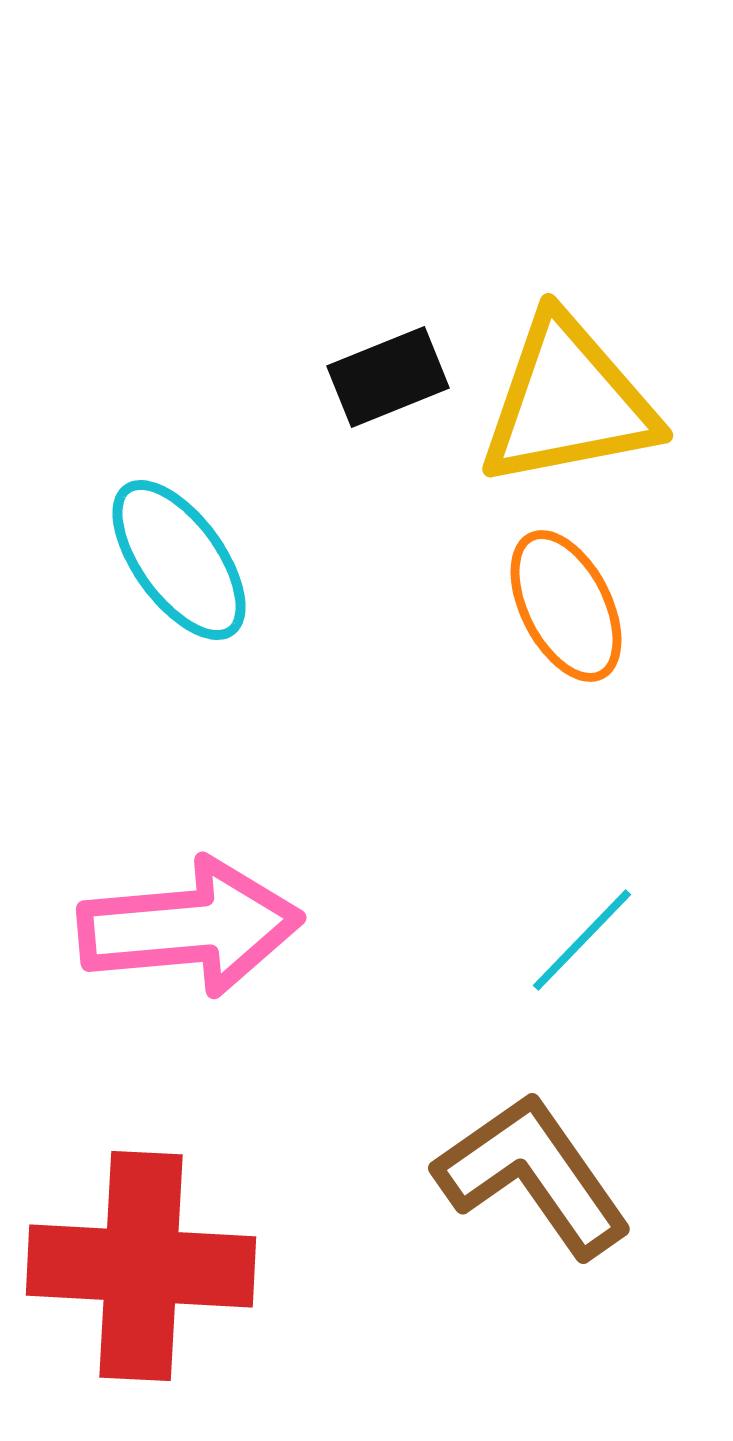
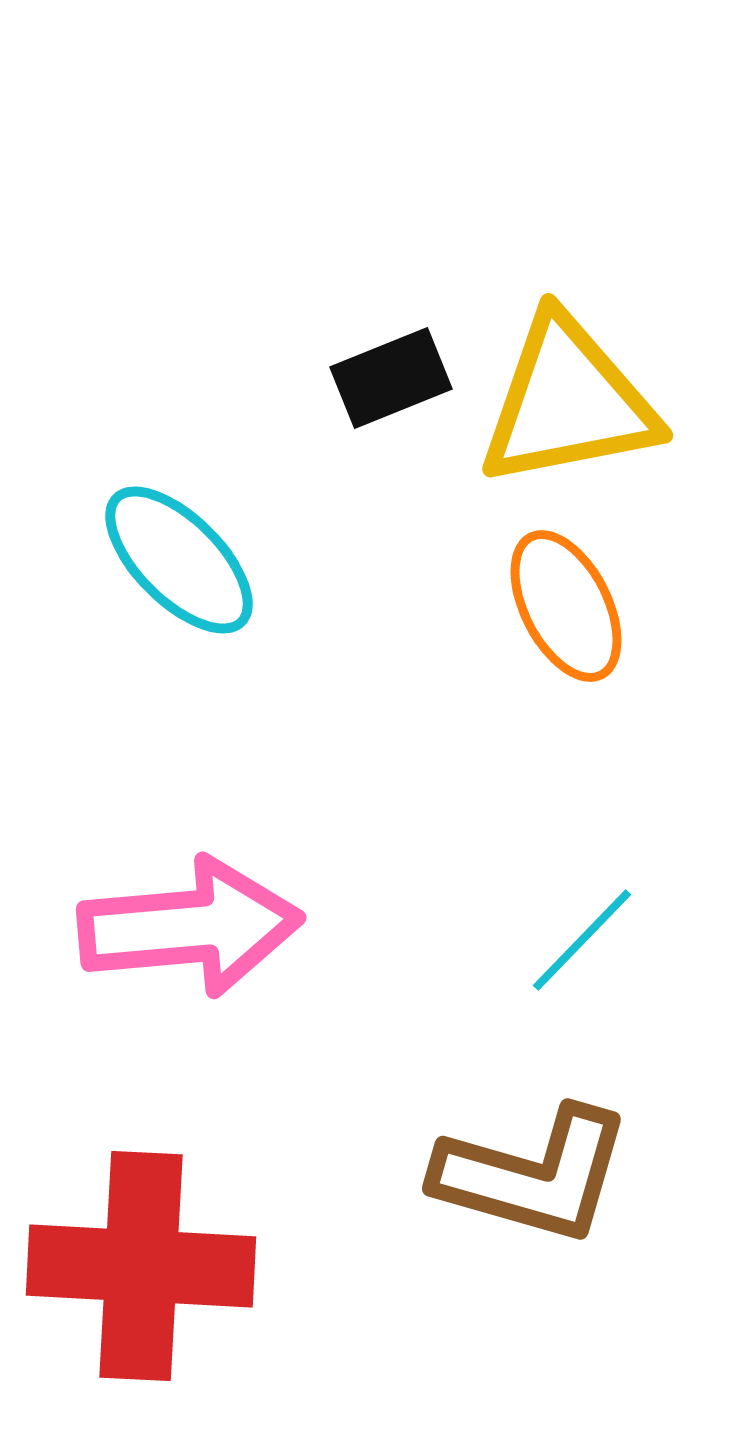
black rectangle: moved 3 px right, 1 px down
cyan ellipse: rotated 9 degrees counterclockwise
brown L-shape: rotated 141 degrees clockwise
